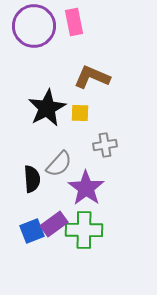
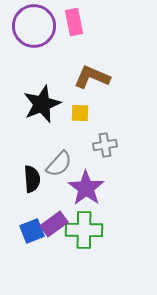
black star: moved 5 px left, 4 px up; rotated 6 degrees clockwise
